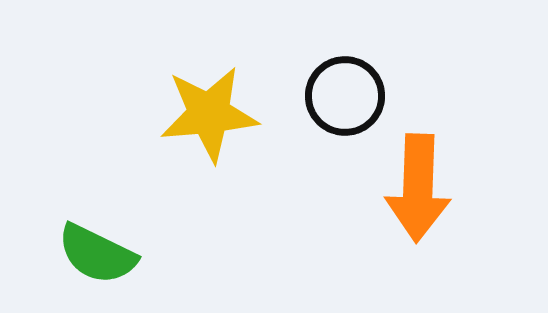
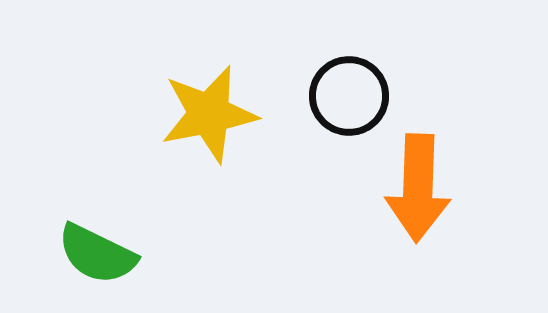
black circle: moved 4 px right
yellow star: rotated 6 degrees counterclockwise
